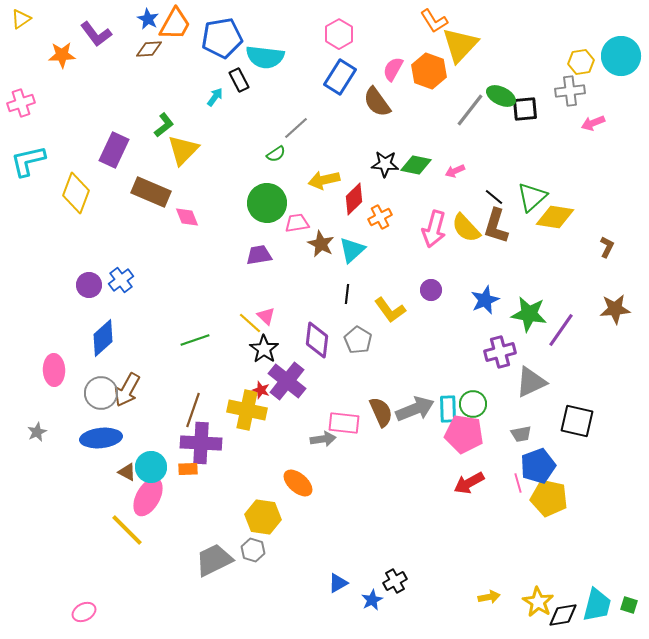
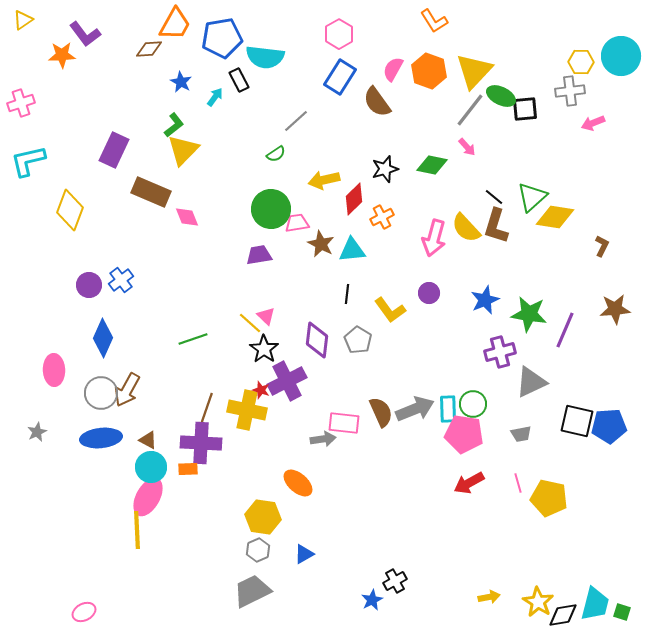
yellow triangle at (21, 19): moved 2 px right, 1 px down
blue star at (148, 19): moved 33 px right, 63 px down
purple L-shape at (96, 34): moved 11 px left
yellow triangle at (460, 45): moved 14 px right, 26 px down
yellow hexagon at (581, 62): rotated 10 degrees clockwise
green L-shape at (164, 125): moved 10 px right
gray line at (296, 128): moved 7 px up
black star at (385, 164): moved 5 px down; rotated 20 degrees counterclockwise
green diamond at (416, 165): moved 16 px right
pink arrow at (455, 171): moved 12 px right, 24 px up; rotated 108 degrees counterclockwise
yellow diamond at (76, 193): moved 6 px left, 17 px down
green circle at (267, 203): moved 4 px right, 6 px down
orange cross at (380, 217): moved 2 px right
pink arrow at (434, 229): moved 9 px down
brown L-shape at (607, 247): moved 5 px left, 1 px up
cyan triangle at (352, 250): rotated 36 degrees clockwise
purple circle at (431, 290): moved 2 px left, 3 px down
purple line at (561, 330): moved 4 px right; rotated 12 degrees counterclockwise
blue diamond at (103, 338): rotated 24 degrees counterclockwise
green line at (195, 340): moved 2 px left, 1 px up
purple cross at (287, 381): rotated 24 degrees clockwise
brown line at (193, 410): moved 13 px right
blue pentagon at (538, 466): moved 71 px right, 40 px up; rotated 16 degrees clockwise
brown triangle at (127, 472): moved 21 px right, 32 px up
yellow line at (127, 530): moved 10 px right; rotated 42 degrees clockwise
gray hexagon at (253, 550): moved 5 px right; rotated 20 degrees clockwise
gray trapezoid at (214, 560): moved 38 px right, 31 px down
blue triangle at (338, 583): moved 34 px left, 29 px up
cyan trapezoid at (597, 605): moved 2 px left, 1 px up
green square at (629, 605): moved 7 px left, 7 px down
